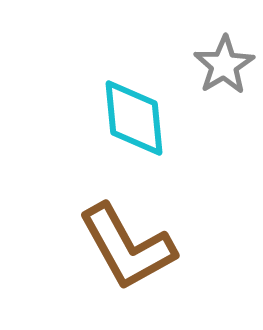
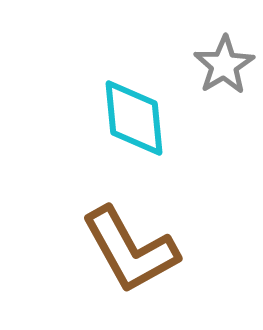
brown L-shape: moved 3 px right, 3 px down
